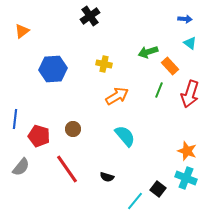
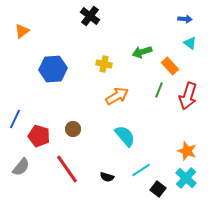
black cross: rotated 18 degrees counterclockwise
green arrow: moved 6 px left
red arrow: moved 2 px left, 2 px down
blue line: rotated 18 degrees clockwise
cyan cross: rotated 20 degrees clockwise
cyan line: moved 6 px right, 31 px up; rotated 18 degrees clockwise
